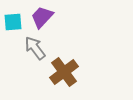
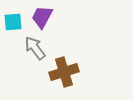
purple trapezoid: rotated 15 degrees counterclockwise
brown cross: rotated 20 degrees clockwise
